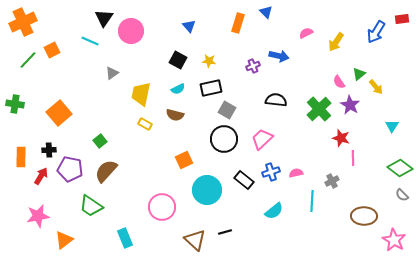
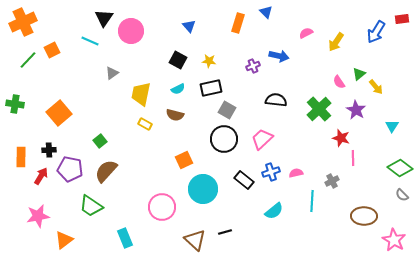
purple star at (350, 105): moved 6 px right, 5 px down
cyan circle at (207, 190): moved 4 px left, 1 px up
